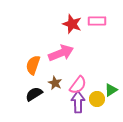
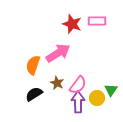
pink arrow: moved 3 px left; rotated 10 degrees counterclockwise
brown star: moved 2 px right
green triangle: rotated 24 degrees counterclockwise
yellow circle: moved 1 px up
